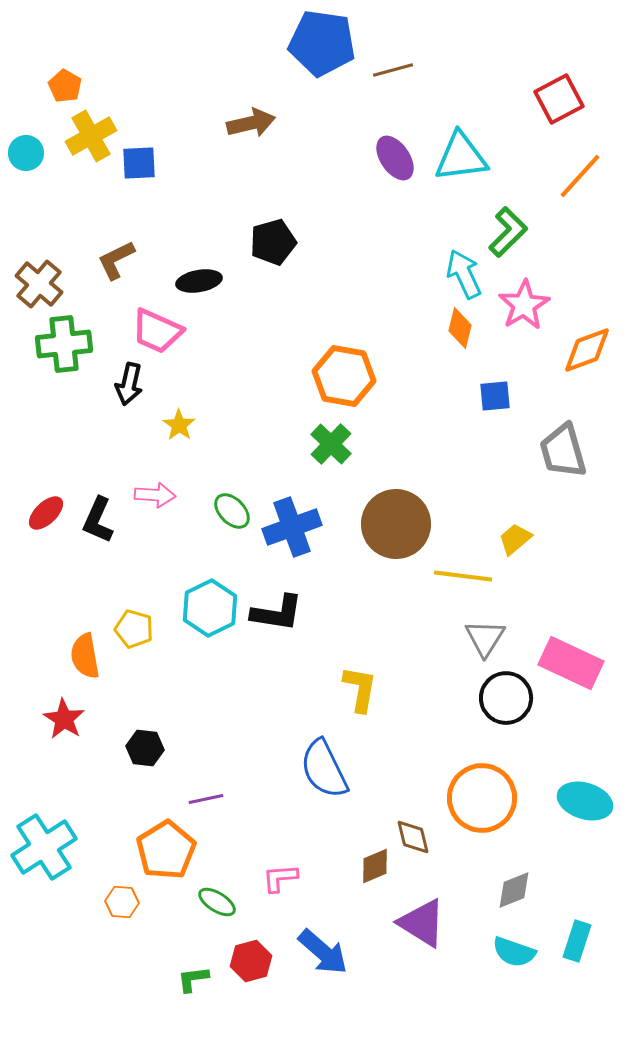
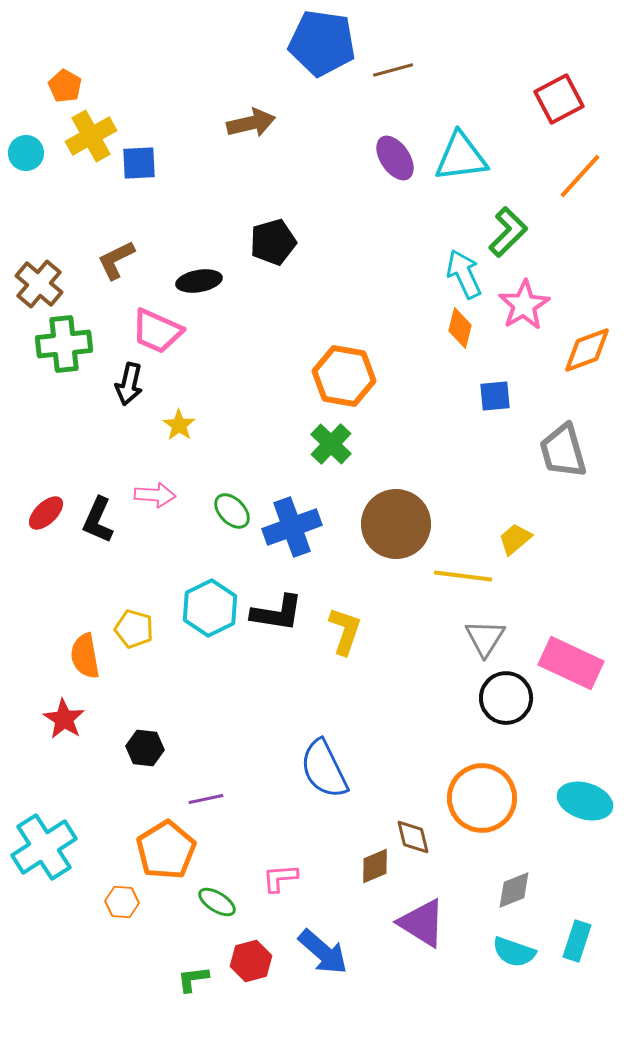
yellow L-shape at (360, 689): moved 15 px left, 58 px up; rotated 9 degrees clockwise
